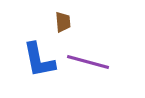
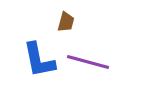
brown trapezoid: moved 3 px right; rotated 20 degrees clockwise
